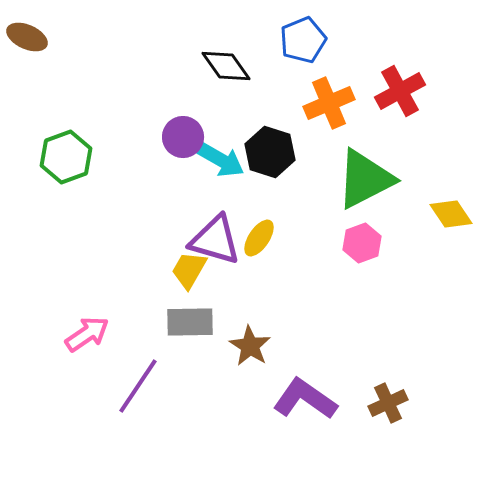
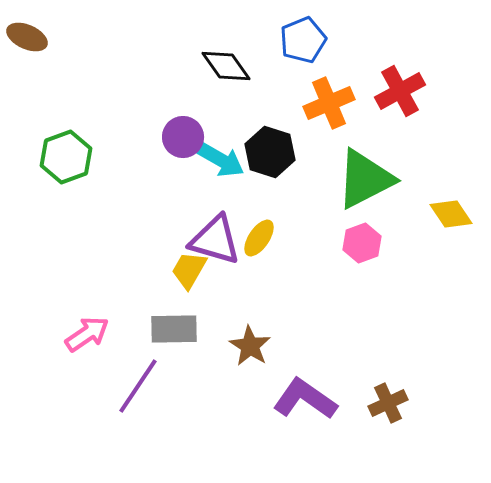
gray rectangle: moved 16 px left, 7 px down
